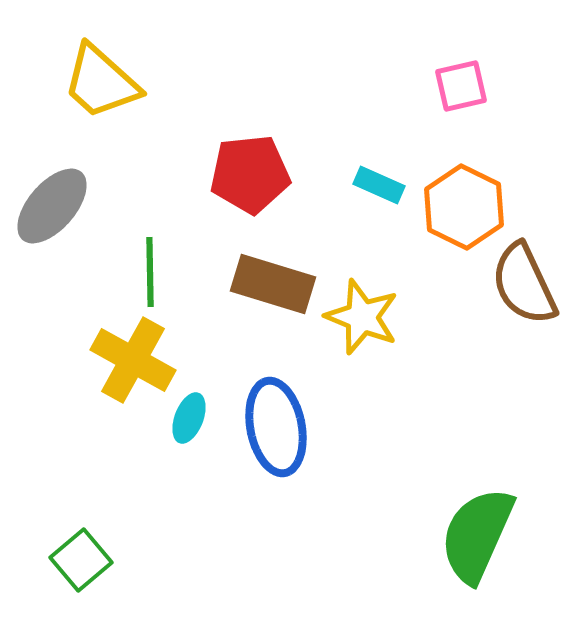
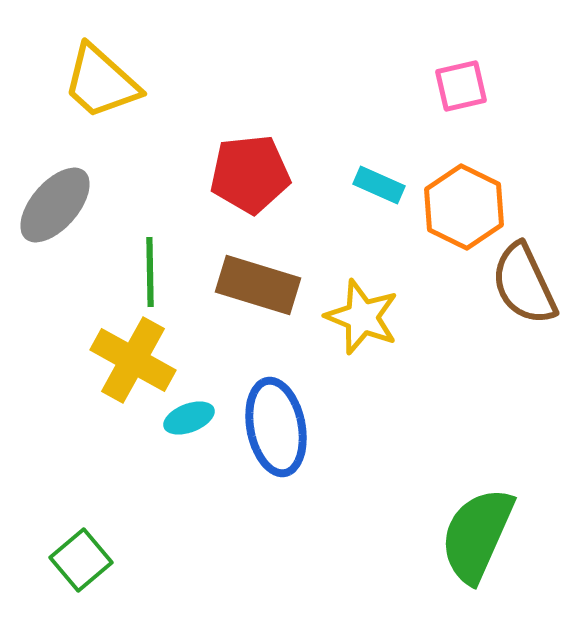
gray ellipse: moved 3 px right, 1 px up
brown rectangle: moved 15 px left, 1 px down
cyan ellipse: rotated 48 degrees clockwise
